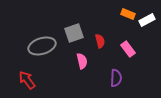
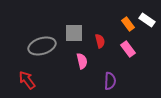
orange rectangle: moved 10 px down; rotated 32 degrees clockwise
white rectangle: rotated 63 degrees clockwise
gray square: rotated 18 degrees clockwise
purple semicircle: moved 6 px left, 3 px down
